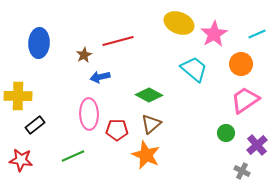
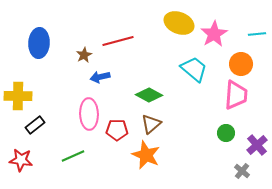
cyan line: rotated 18 degrees clockwise
pink trapezoid: moved 9 px left, 5 px up; rotated 128 degrees clockwise
gray cross: rotated 14 degrees clockwise
